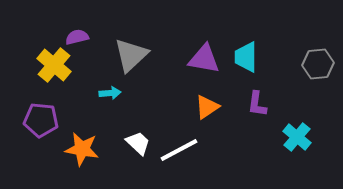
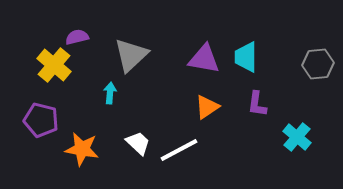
cyan arrow: rotated 80 degrees counterclockwise
purple pentagon: rotated 8 degrees clockwise
